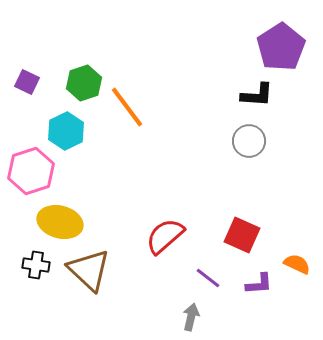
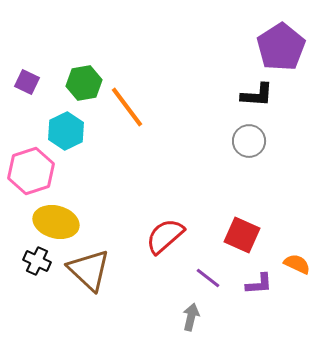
green hexagon: rotated 8 degrees clockwise
yellow ellipse: moved 4 px left
black cross: moved 1 px right, 4 px up; rotated 16 degrees clockwise
